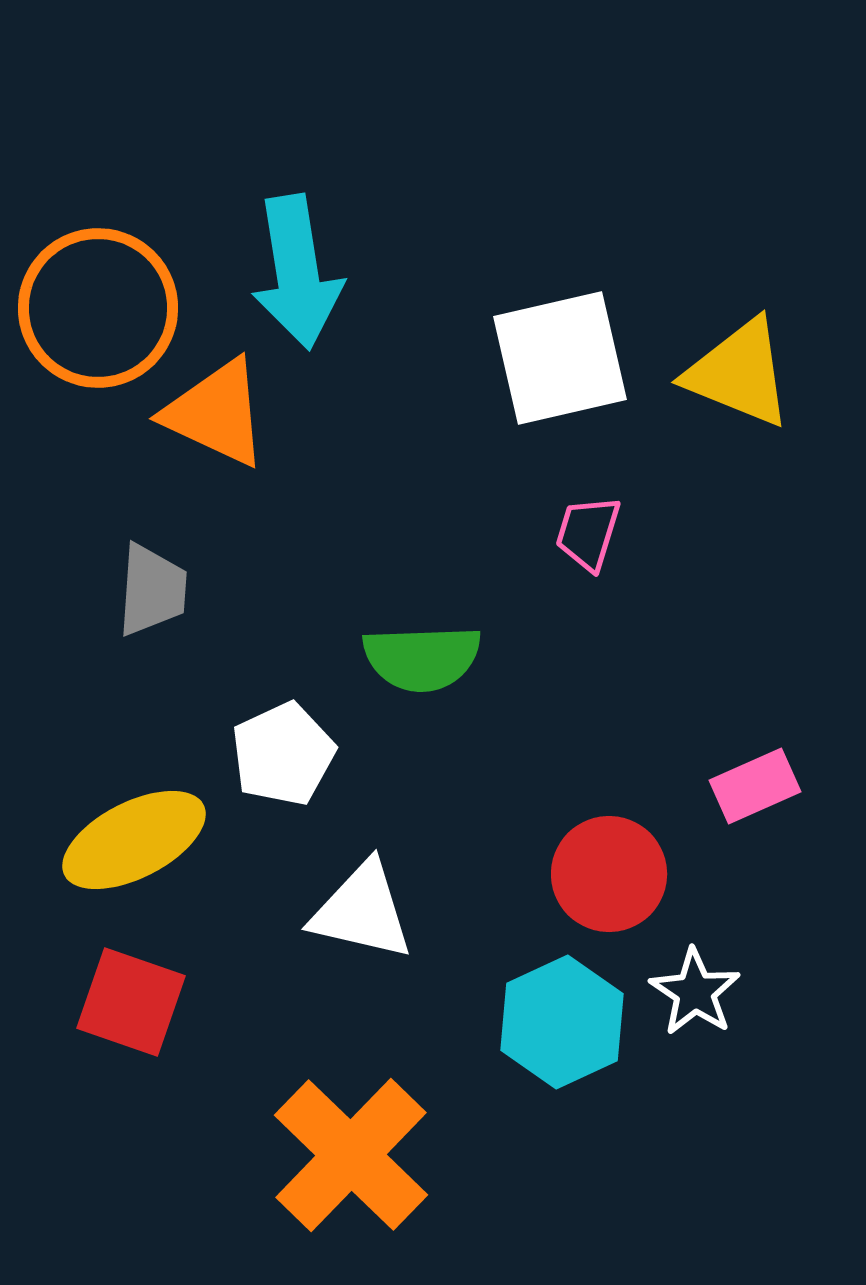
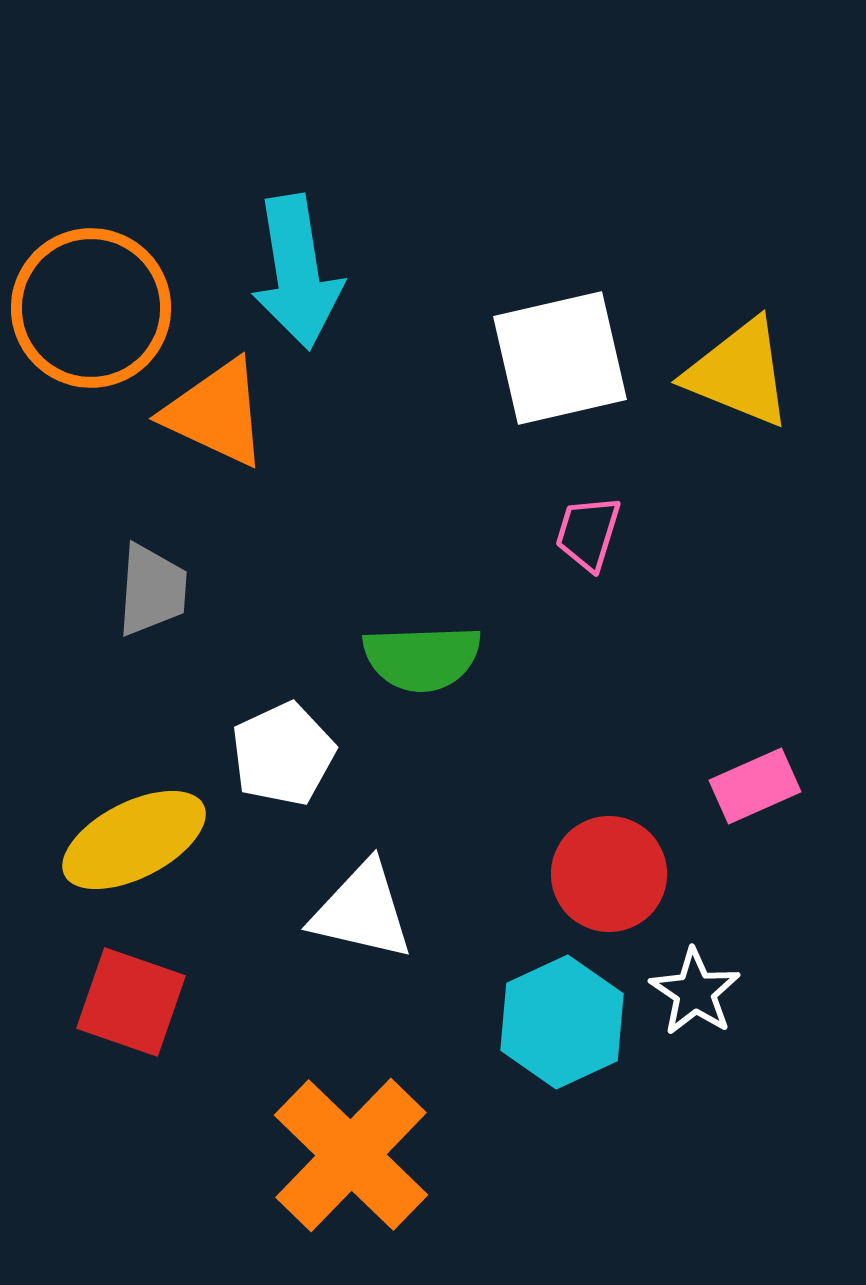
orange circle: moved 7 px left
